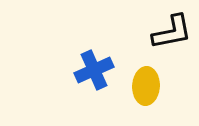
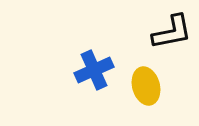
yellow ellipse: rotated 18 degrees counterclockwise
